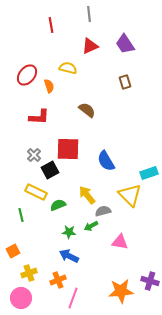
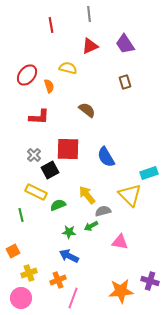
blue semicircle: moved 4 px up
